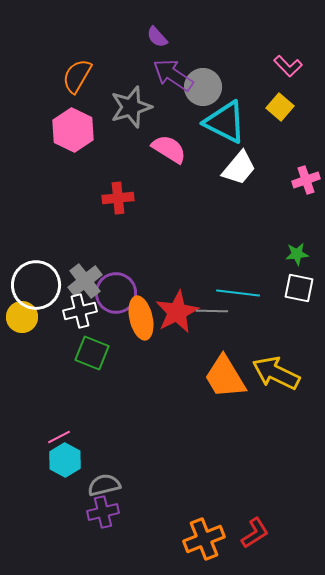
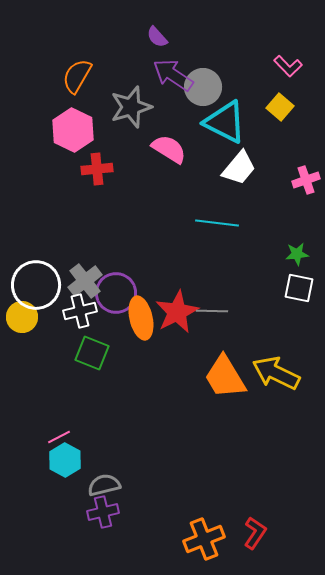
red cross: moved 21 px left, 29 px up
cyan line: moved 21 px left, 70 px up
red L-shape: rotated 24 degrees counterclockwise
